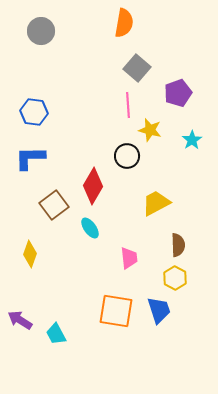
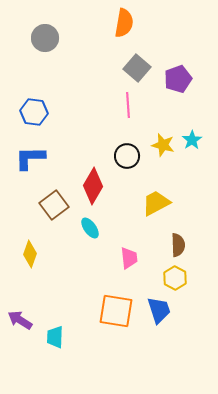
gray circle: moved 4 px right, 7 px down
purple pentagon: moved 14 px up
yellow star: moved 13 px right, 15 px down
cyan trapezoid: moved 1 px left, 3 px down; rotated 30 degrees clockwise
